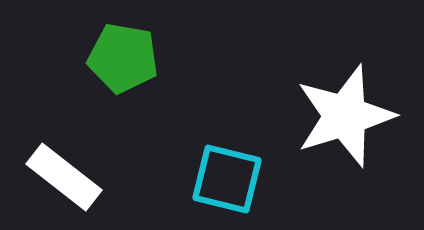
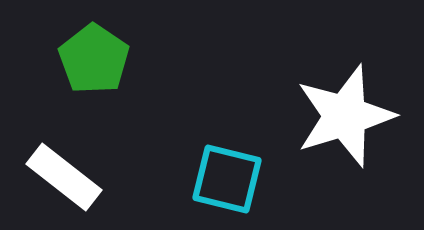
green pentagon: moved 29 px left, 1 px down; rotated 24 degrees clockwise
